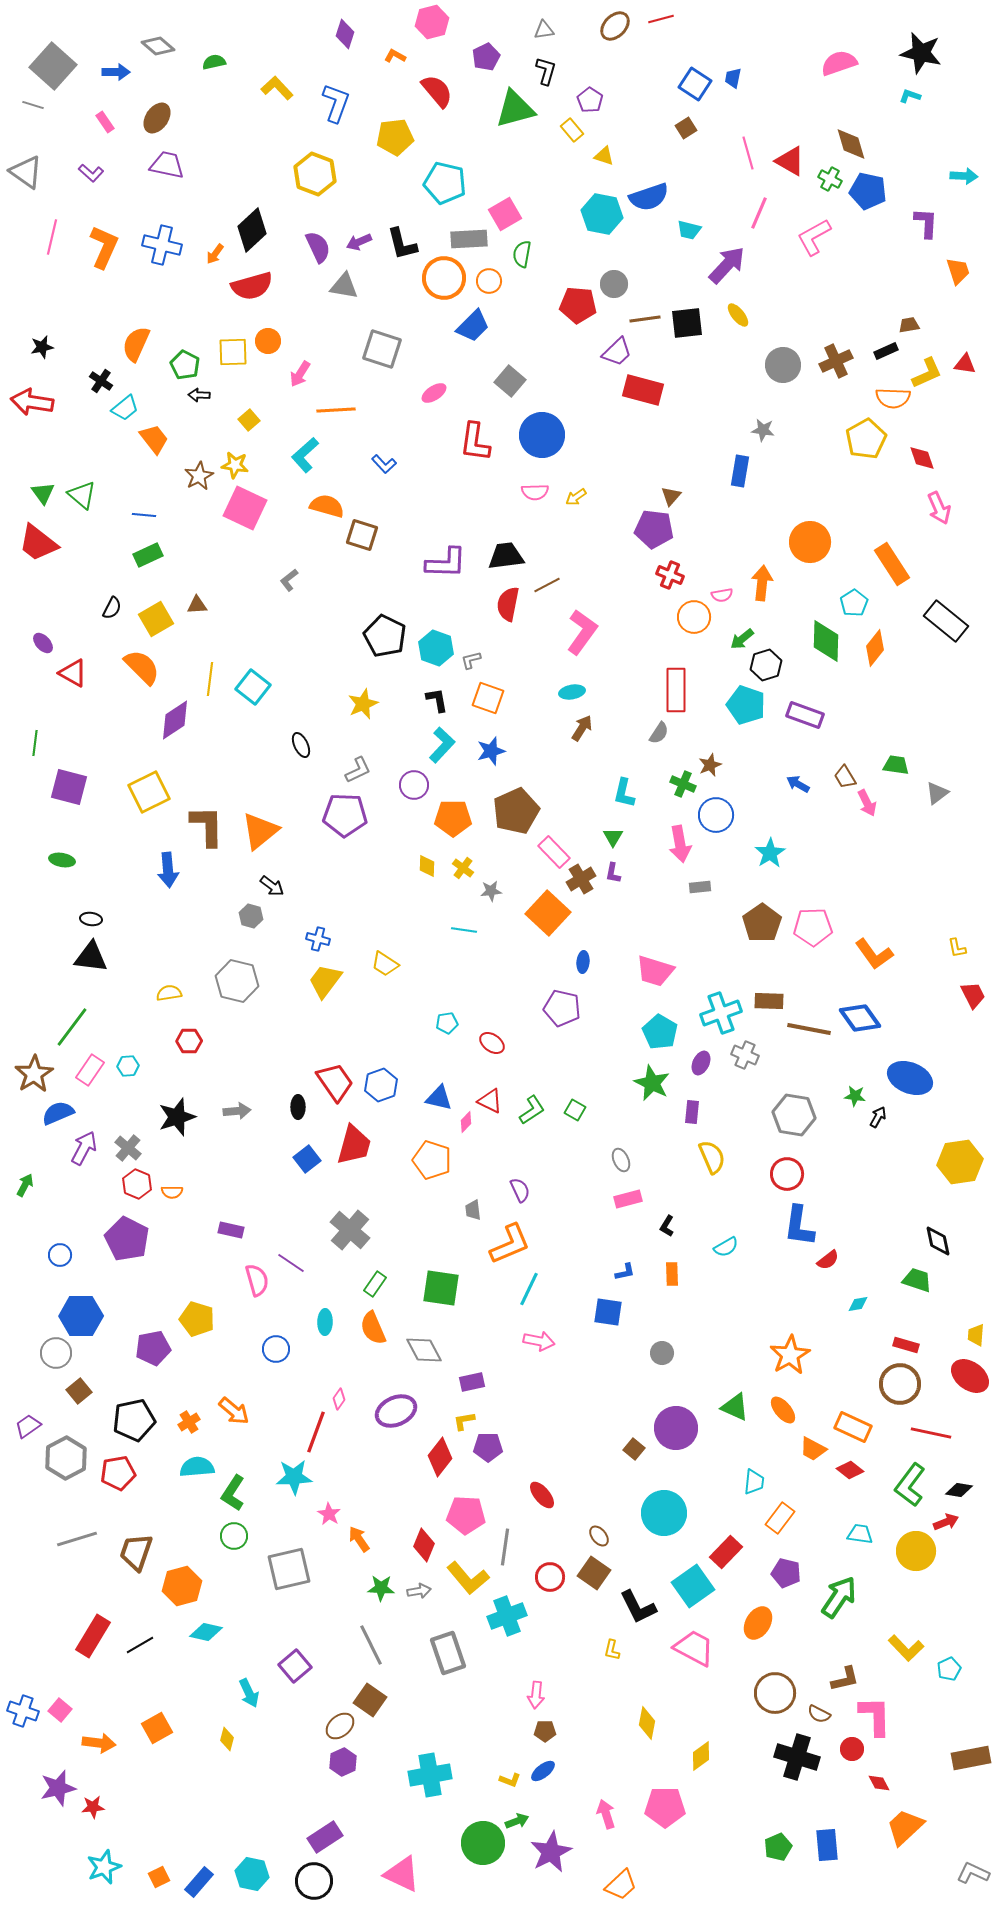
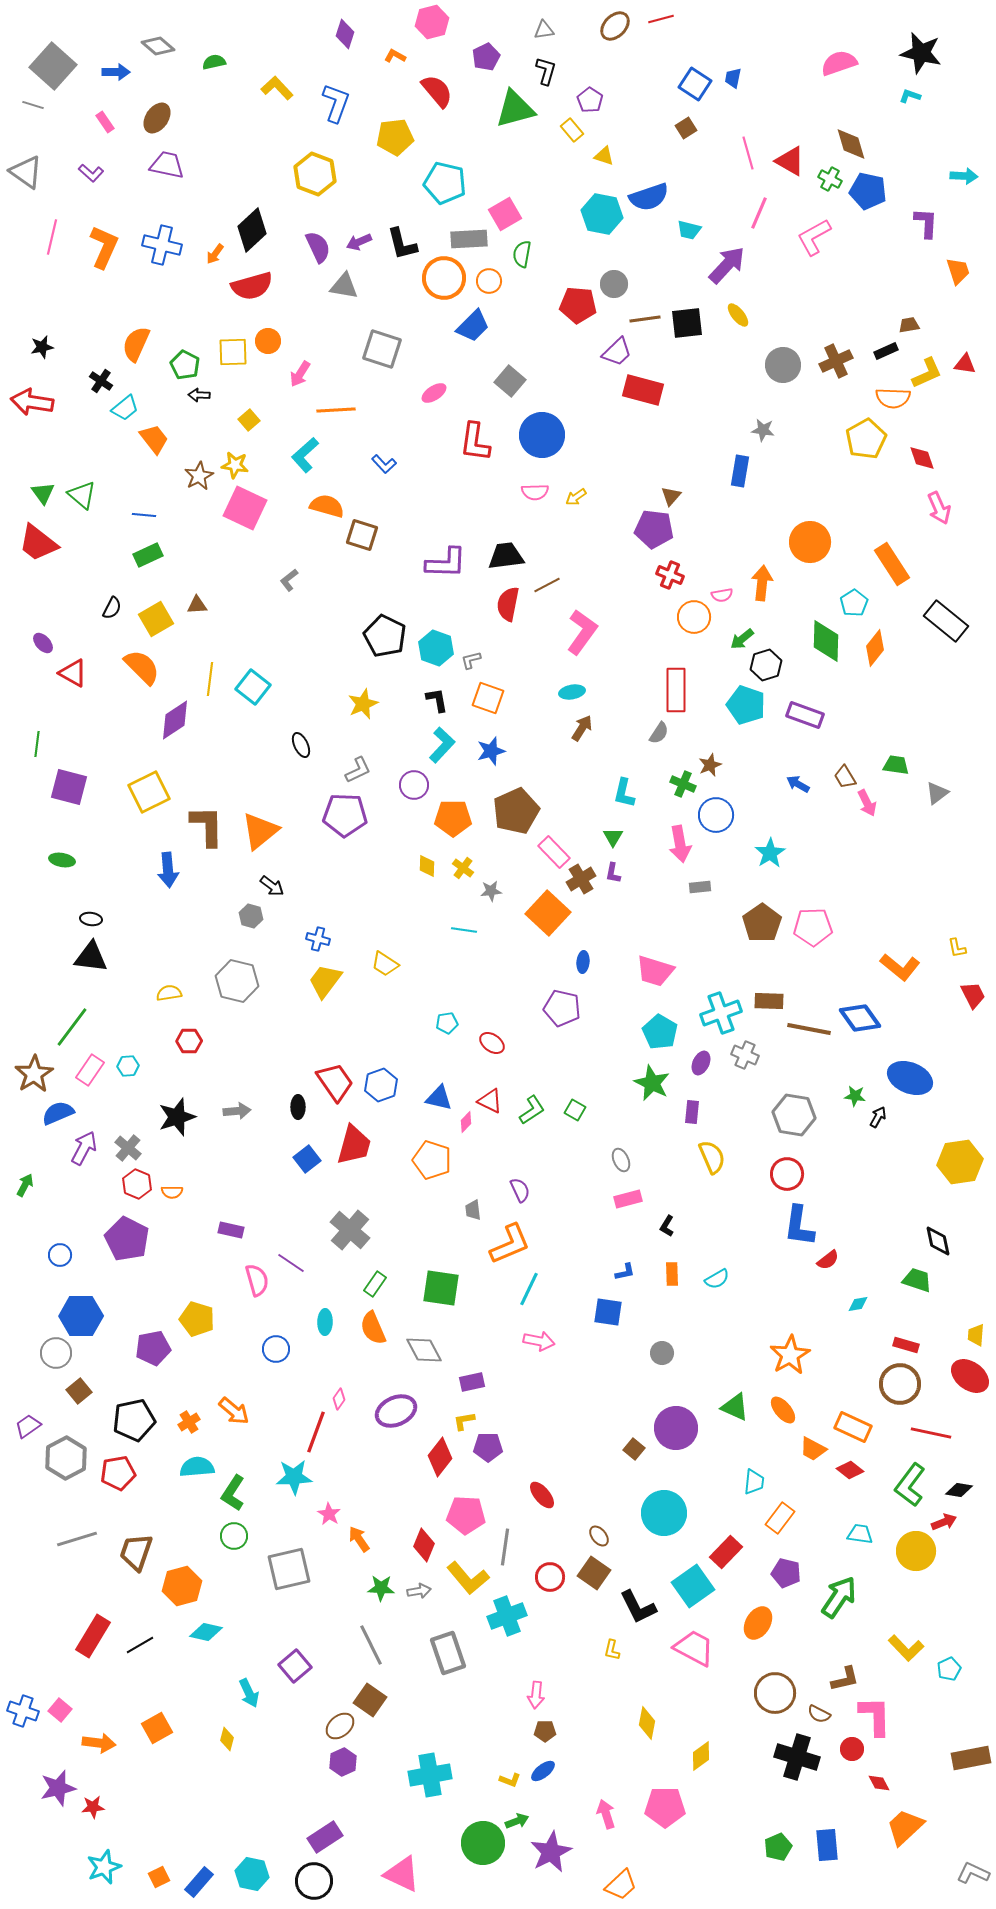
green line at (35, 743): moved 2 px right, 1 px down
orange L-shape at (874, 954): moved 26 px right, 13 px down; rotated 15 degrees counterclockwise
cyan semicircle at (726, 1247): moved 9 px left, 32 px down
red arrow at (946, 1522): moved 2 px left
